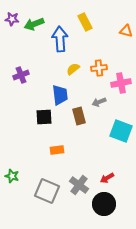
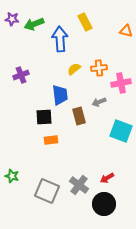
yellow semicircle: moved 1 px right
orange rectangle: moved 6 px left, 10 px up
